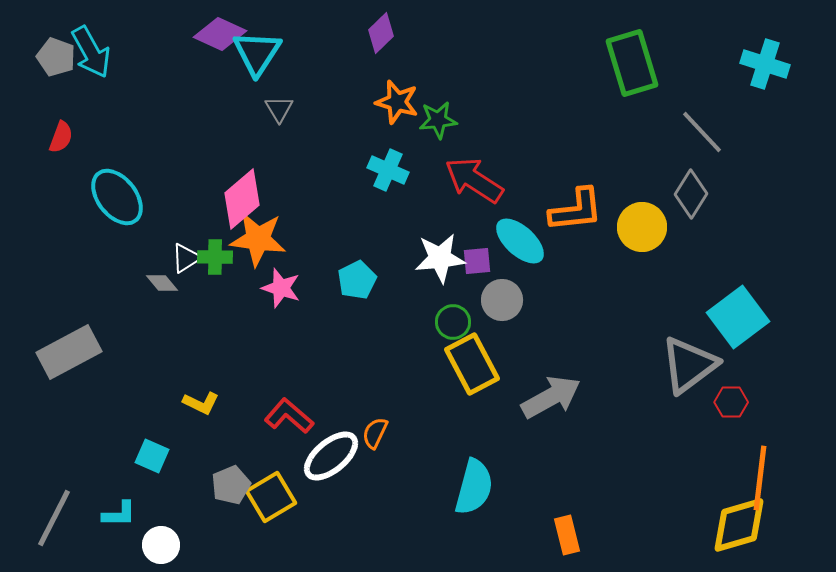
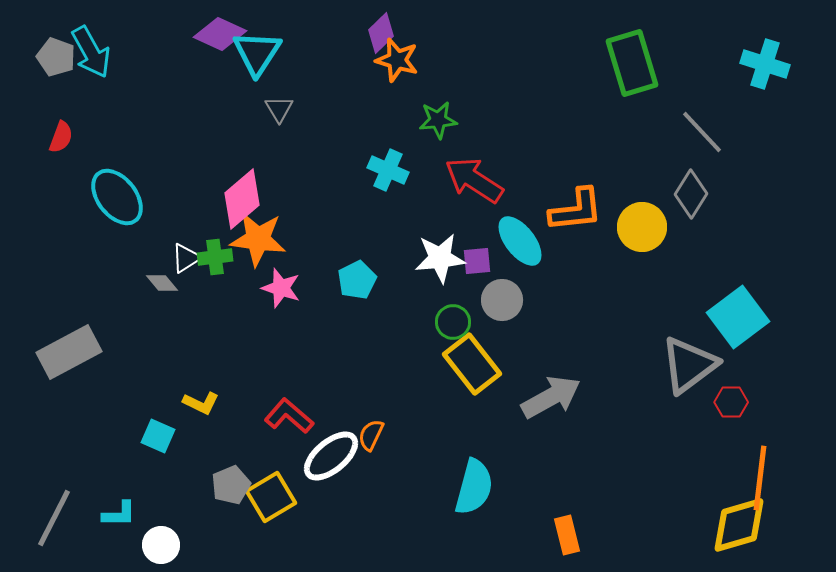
orange star at (397, 102): moved 42 px up
cyan ellipse at (520, 241): rotated 10 degrees clockwise
green cross at (215, 257): rotated 8 degrees counterclockwise
yellow rectangle at (472, 364): rotated 10 degrees counterclockwise
orange semicircle at (375, 433): moved 4 px left, 2 px down
cyan square at (152, 456): moved 6 px right, 20 px up
